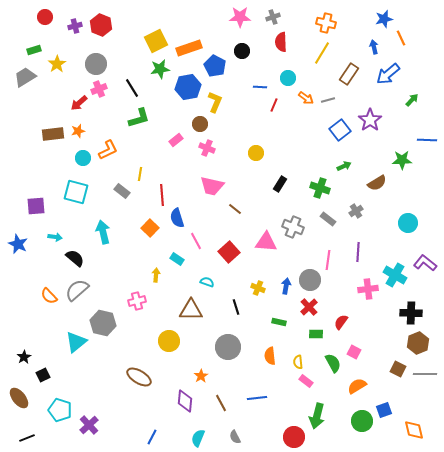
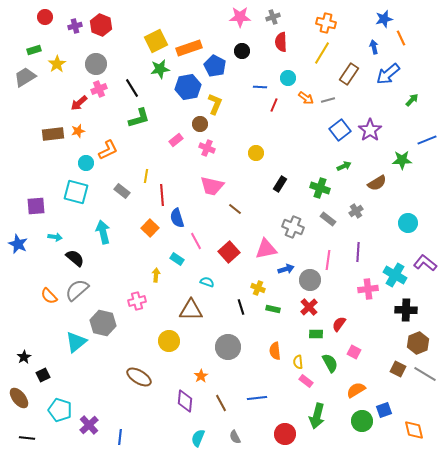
yellow L-shape at (215, 102): moved 2 px down
purple star at (370, 120): moved 10 px down
blue line at (427, 140): rotated 24 degrees counterclockwise
cyan circle at (83, 158): moved 3 px right, 5 px down
yellow line at (140, 174): moved 6 px right, 2 px down
pink triangle at (266, 242): moved 7 px down; rotated 15 degrees counterclockwise
blue arrow at (286, 286): moved 17 px up; rotated 63 degrees clockwise
black line at (236, 307): moved 5 px right
black cross at (411, 313): moved 5 px left, 3 px up
green rectangle at (279, 322): moved 6 px left, 13 px up
red semicircle at (341, 322): moved 2 px left, 2 px down
orange semicircle at (270, 356): moved 5 px right, 5 px up
green semicircle at (333, 363): moved 3 px left
gray line at (425, 374): rotated 30 degrees clockwise
orange semicircle at (357, 386): moved 1 px left, 4 px down
blue line at (152, 437): moved 32 px left; rotated 21 degrees counterclockwise
red circle at (294, 437): moved 9 px left, 3 px up
black line at (27, 438): rotated 28 degrees clockwise
